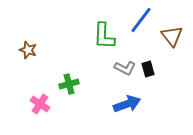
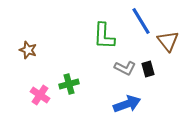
blue line: moved 1 px down; rotated 68 degrees counterclockwise
brown triangle: moved 4 px left, 5 px down
pink cross: moved 9 px up
